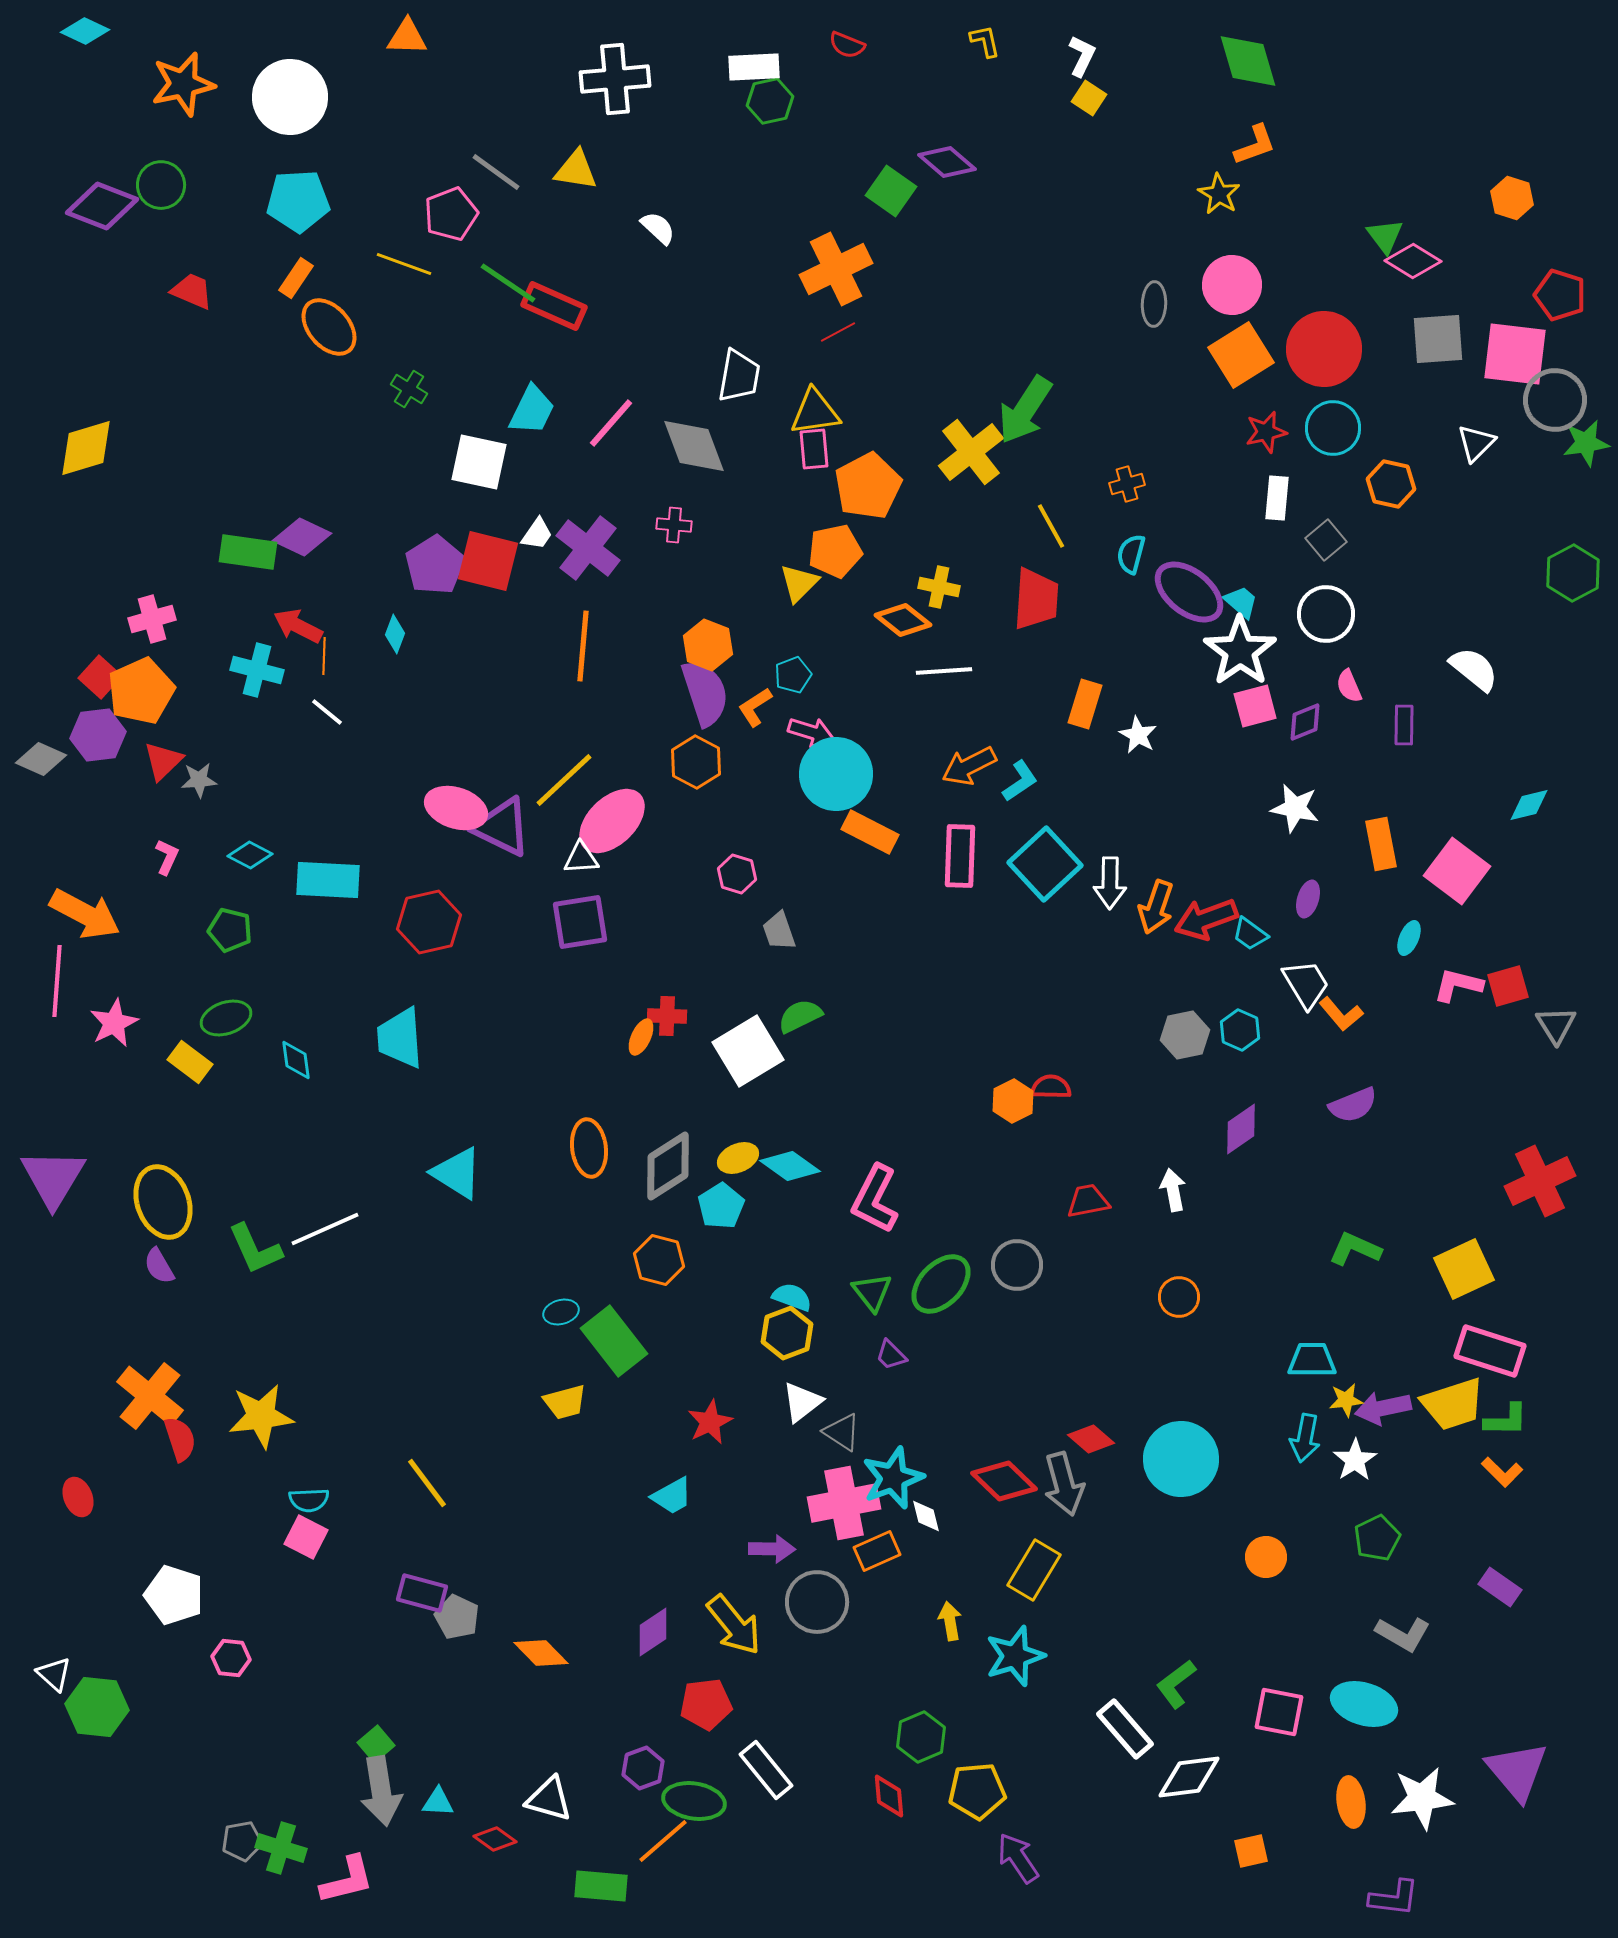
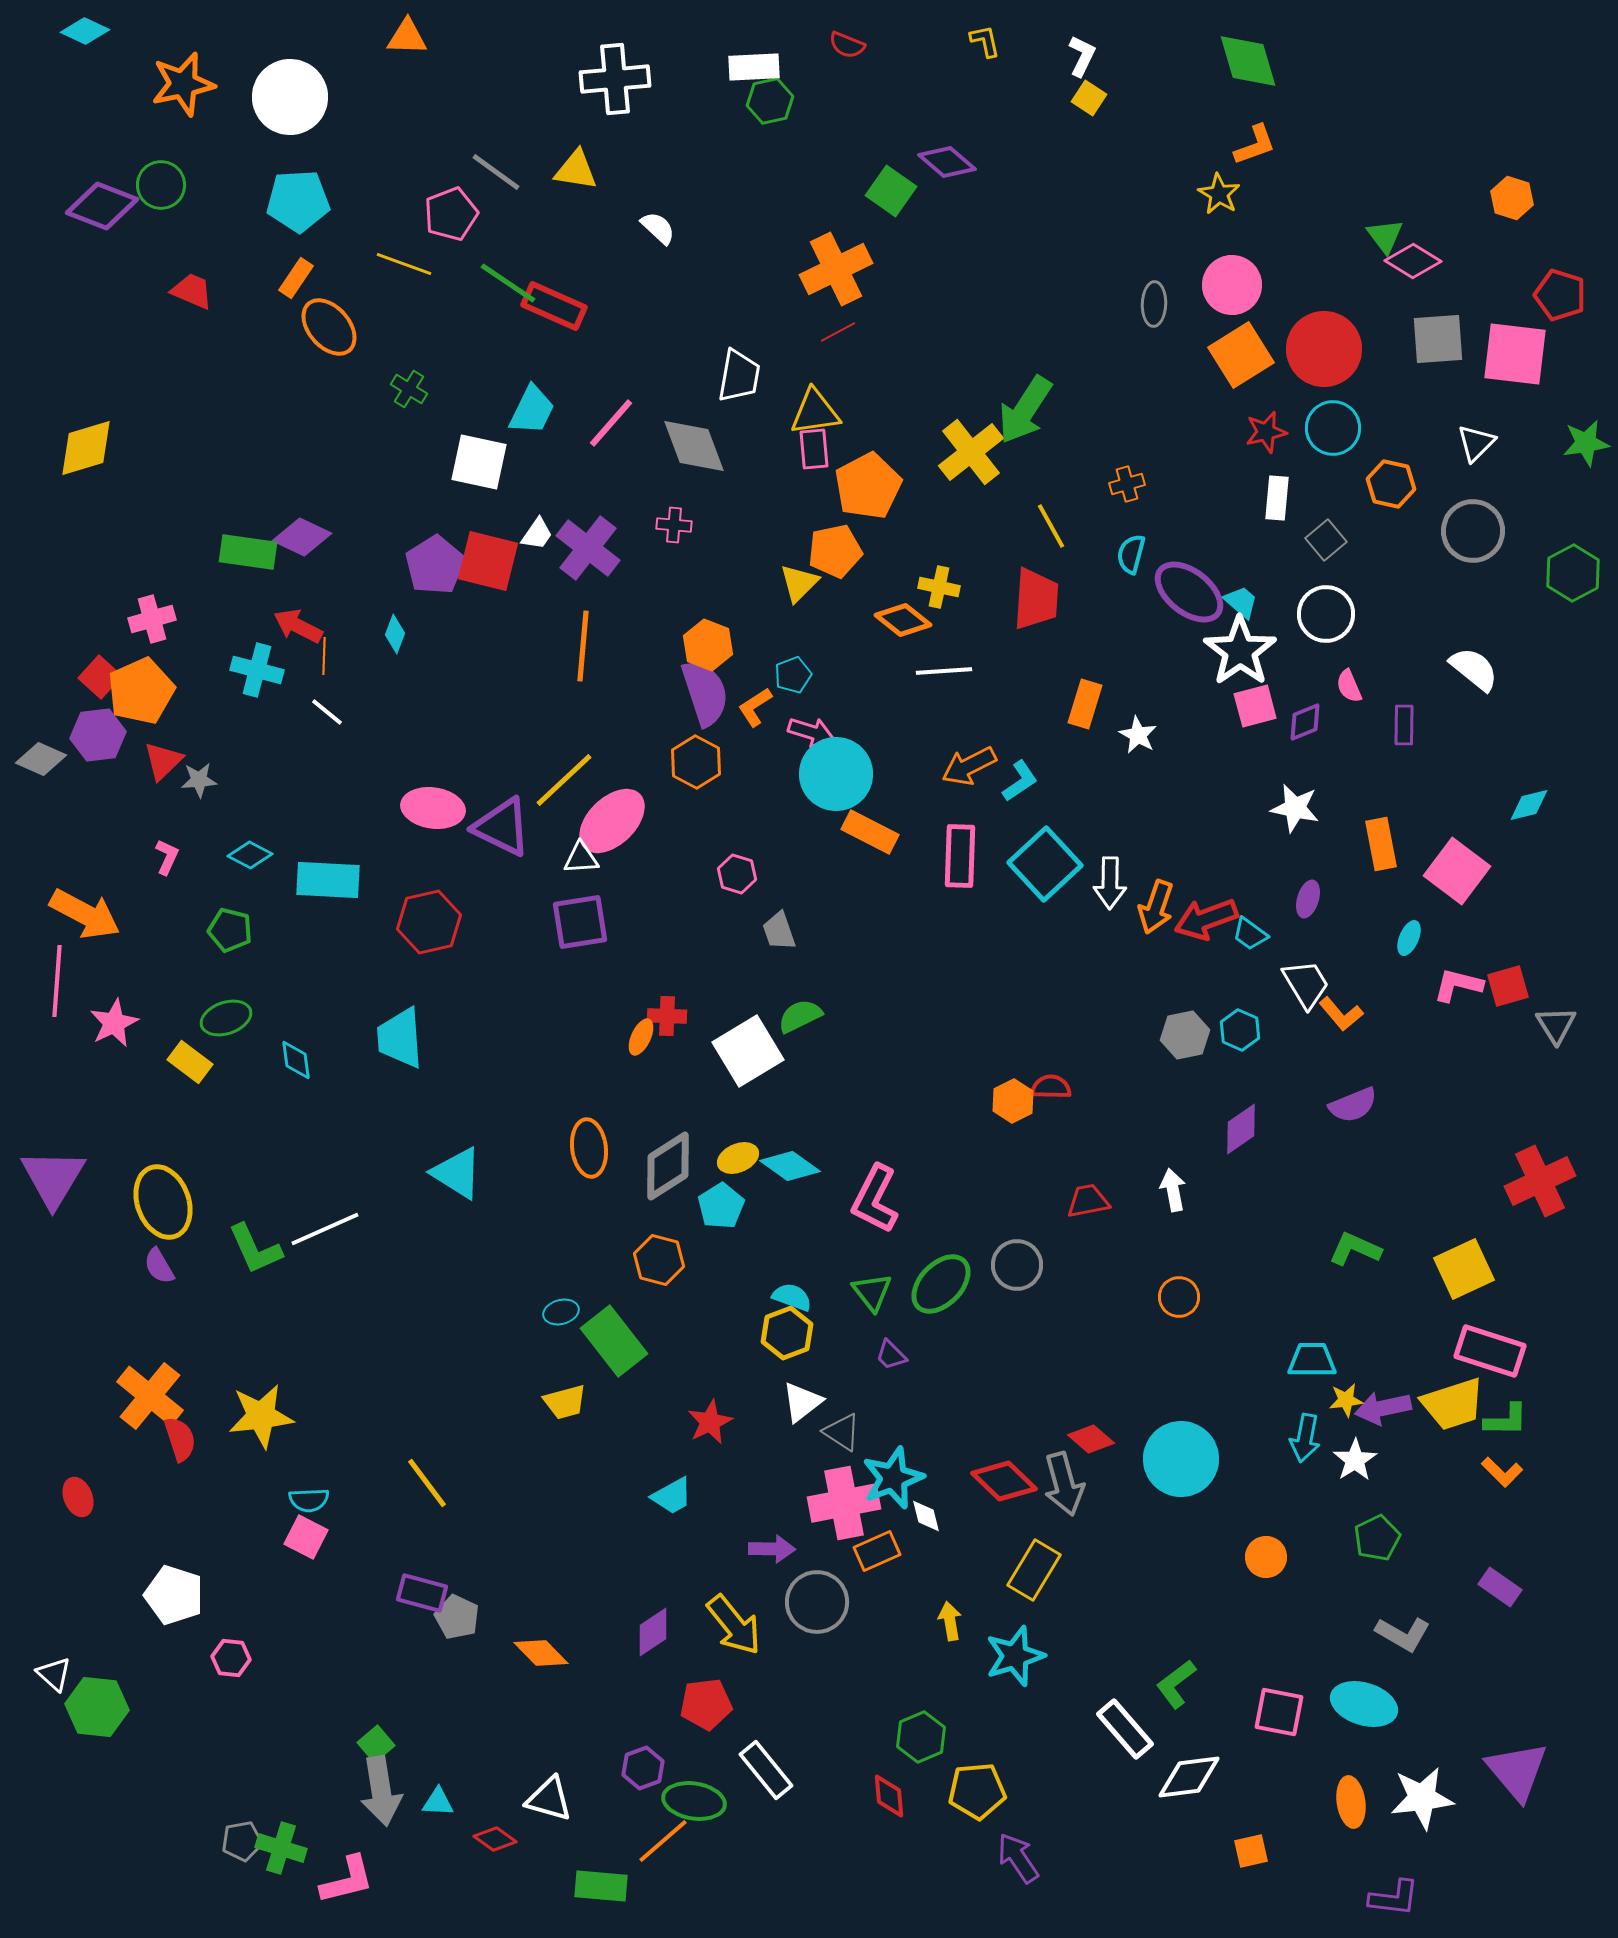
gray circle at (1555, 400): moved 82 px left, 131 px down
pink ellipse at (456, 808): moved 23 px left; rotated 10 degrees counterclockwise
